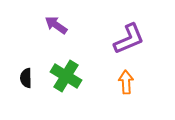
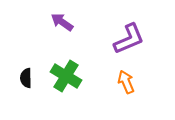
purple arrow: moved 6 px right, 3 px up
orange arrow: rotated 20 degrees counterclockwise
